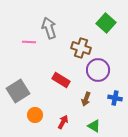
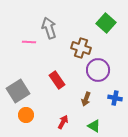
red rectangle: moved 4 px left; rotated 24 degrees clockwise
orange circle: moved 9 px left
